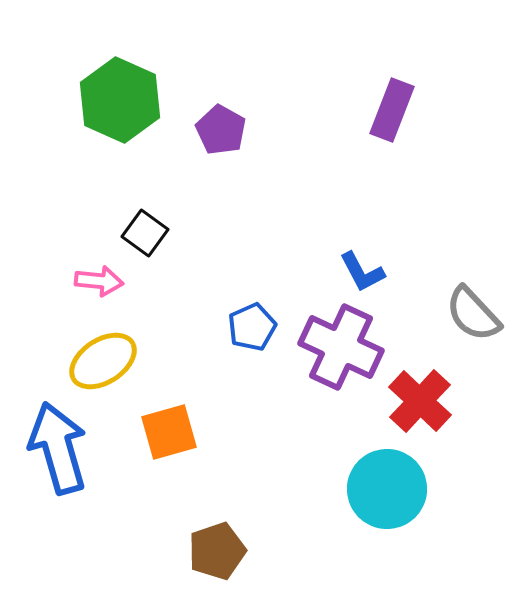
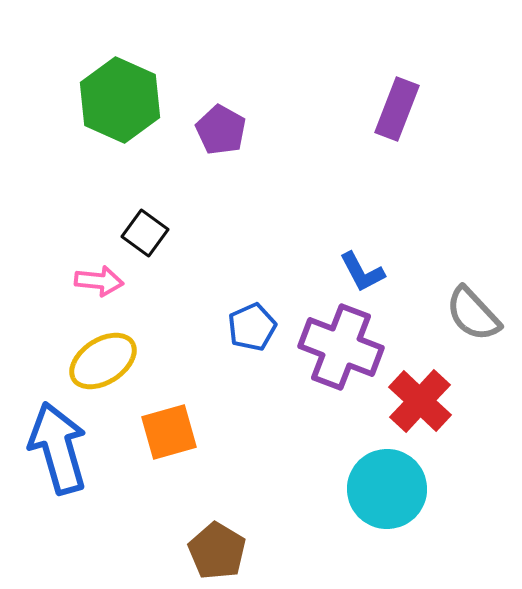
purple rectangle: moved 5 px right, 1 px up
purple cross: rotated 4 degrees counterclockwise
brown pentagon: rotated 22 degrees counterclockwise
